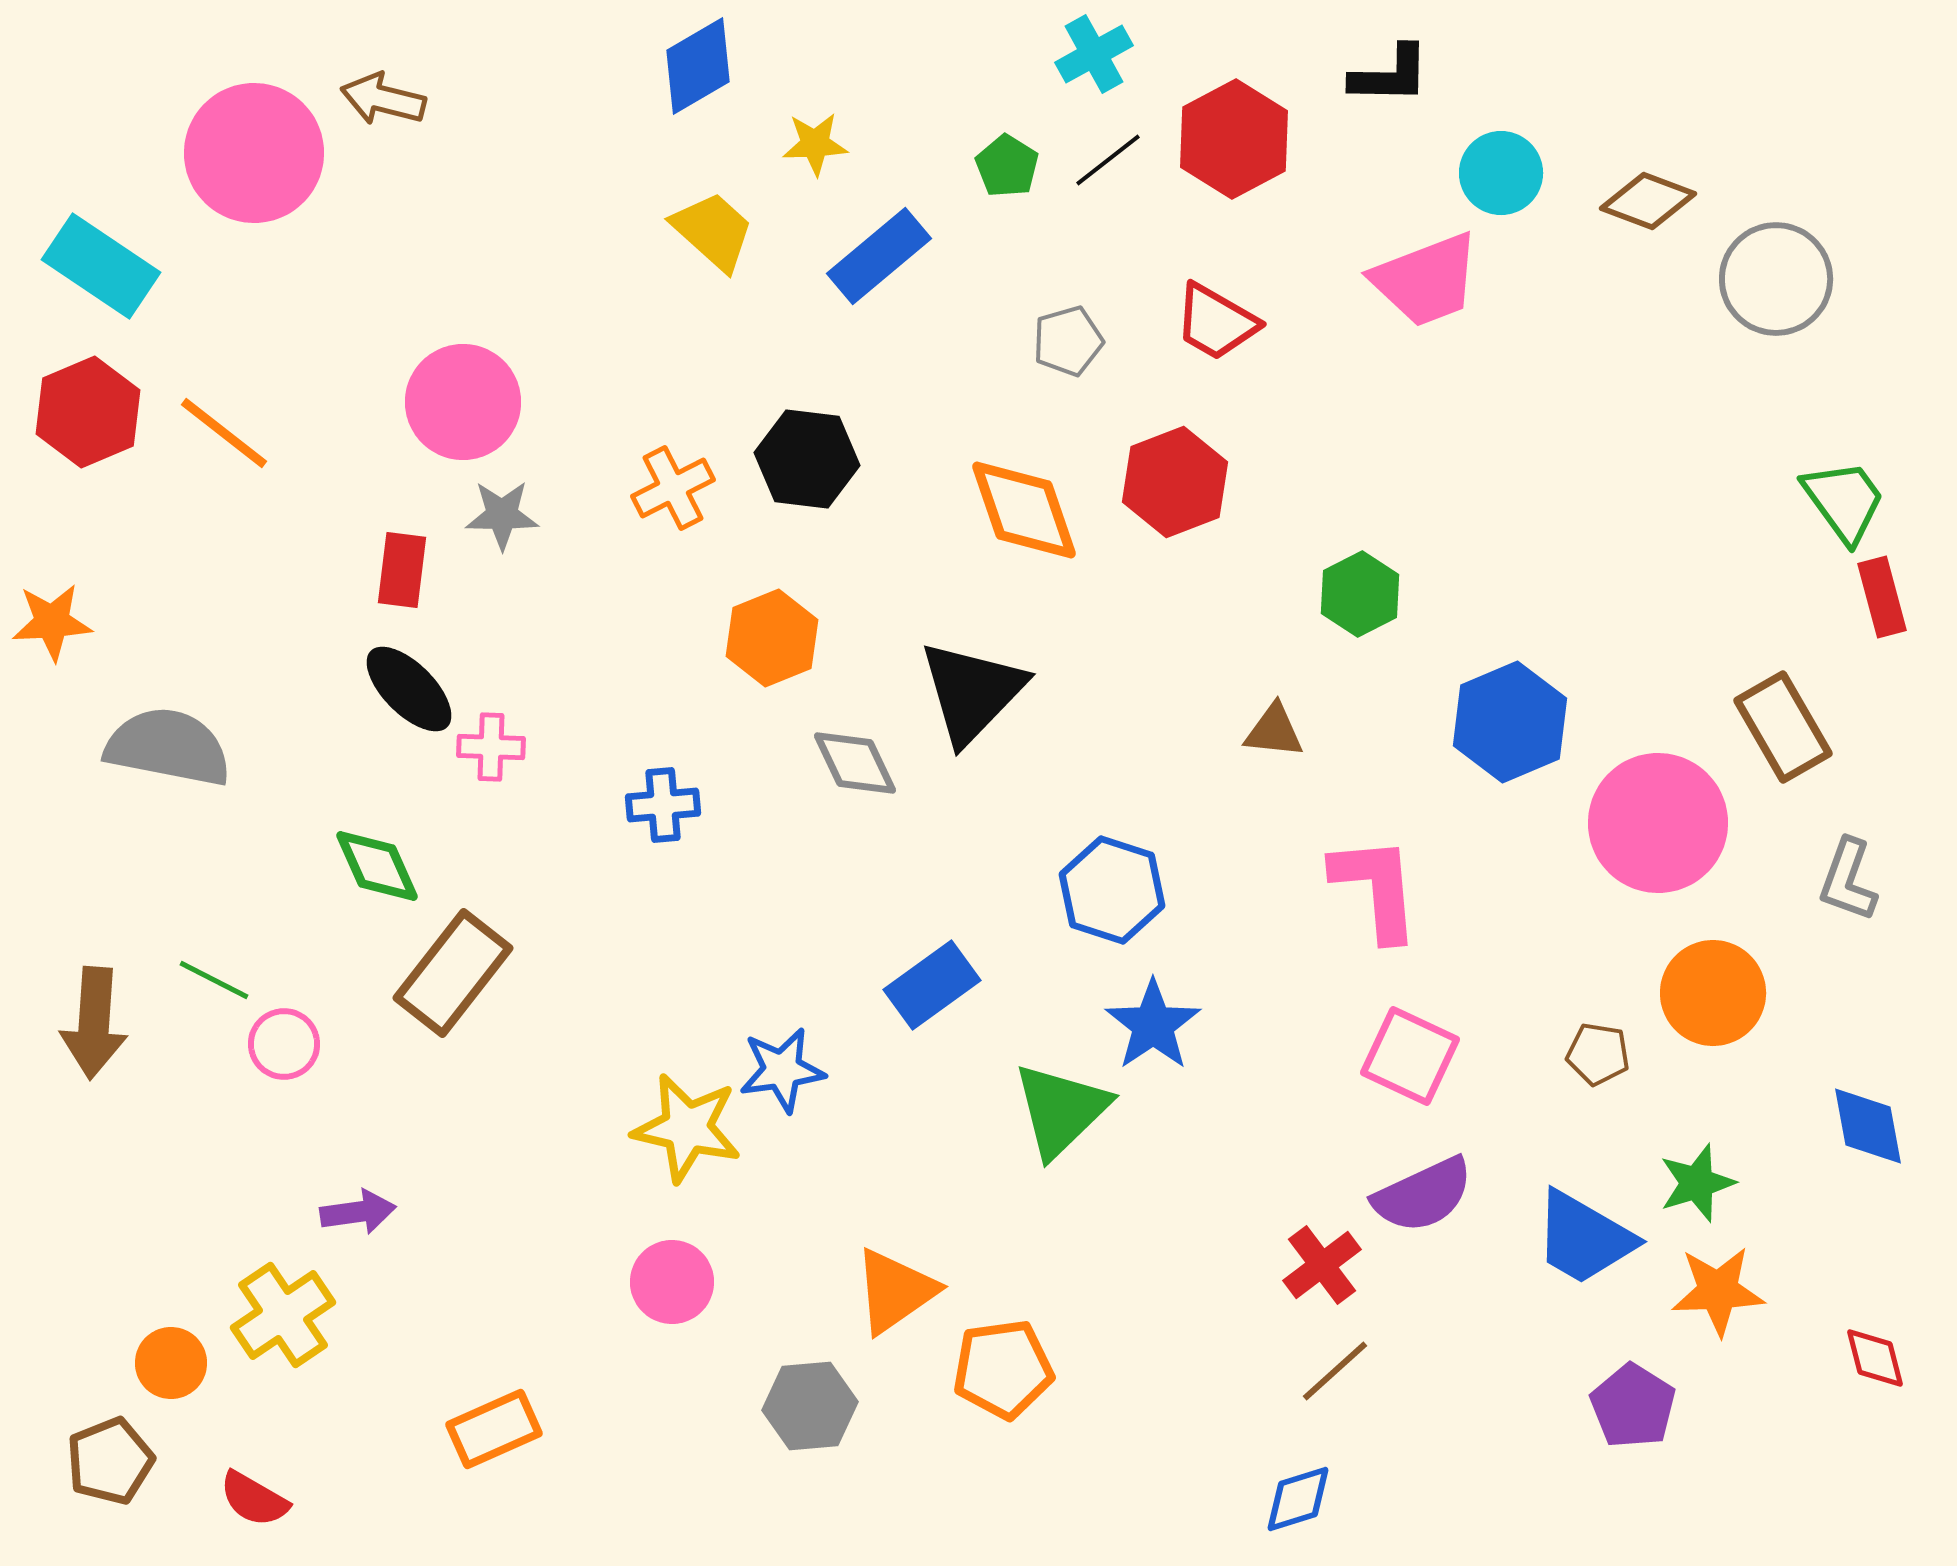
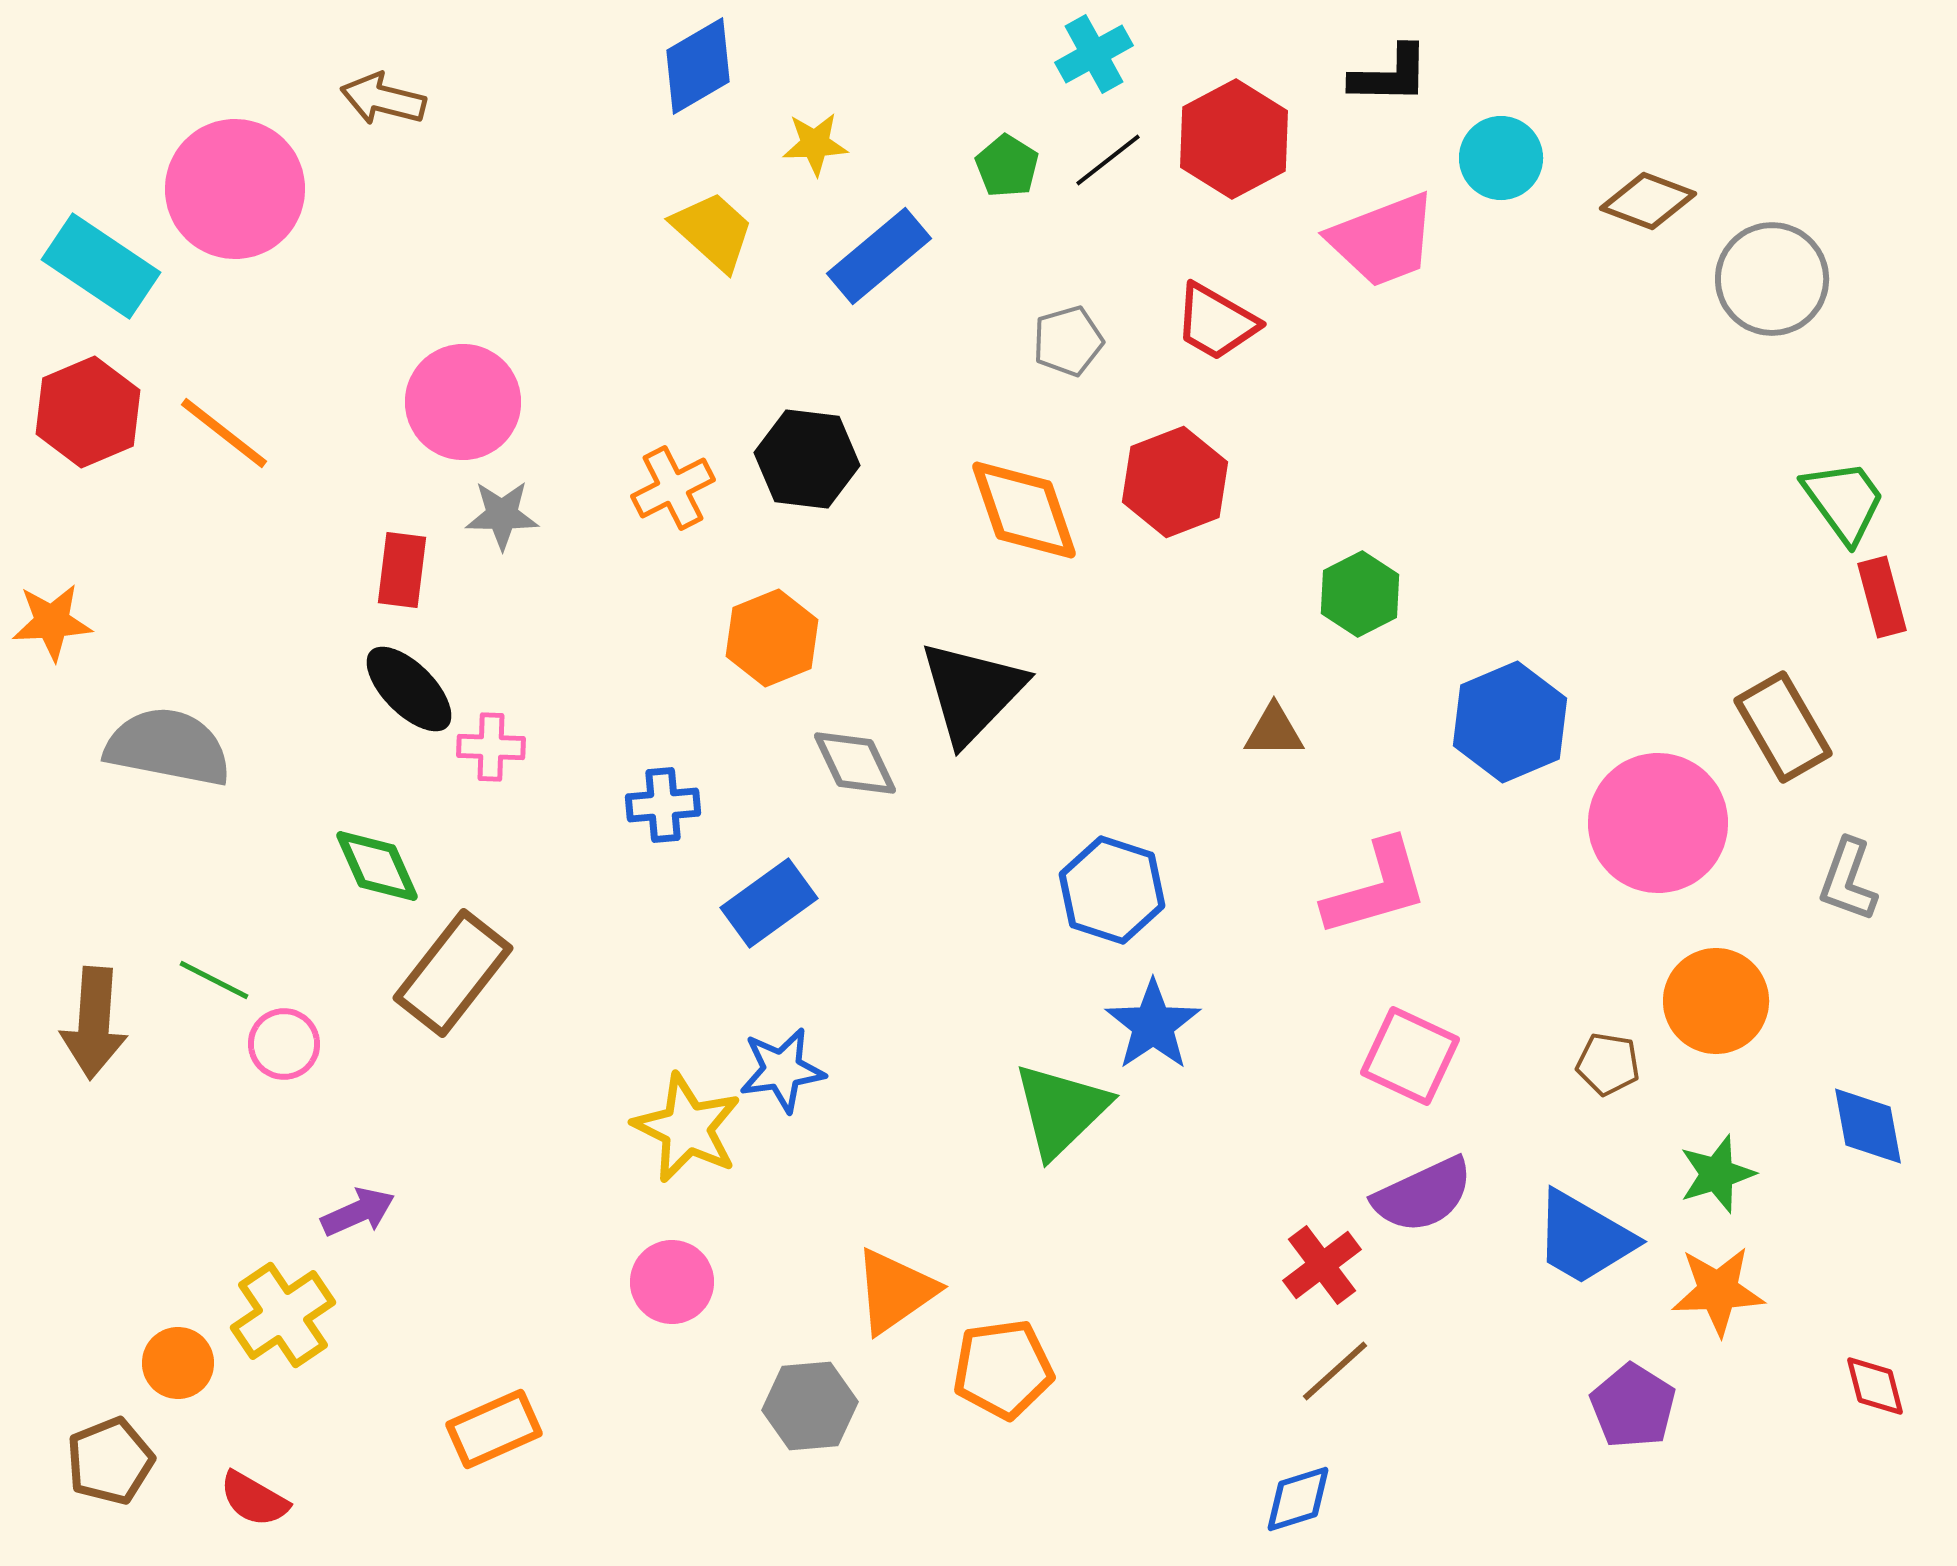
pink circle at (254, 153): moved 19 px left, 36 px down
cyan circle at (1501, 173): moved 15 px up
gray circle at (1776, 279): moved 4 px left
pink trapezoid at (1426, 280): moved 43 px left, 40 px up
brown triangle at (1274, 731): rotated 6 degrees counterclockwise
pink L-shape at (1376, 888): rotated 79 degrees clockwise
blue rectangle at (932, 985): moved 163 px left, 82 px up
orange circle at (1713, 993): moved 3 px right, 8 px down
brown pentagon at (1598, 1054): moved 10 px right, 10 px down
yellow star at (687, 1128): rotated 13 degrees clockwise
green star at (1697, 1183): moved 20 px right, 9 px up
purple arrow at (358, 1212): rotated 16 degrees counterclockwise
red diamond at (1875, 1358): moved 28 px down
orange circle at (171, 1363): moved 7 px right
